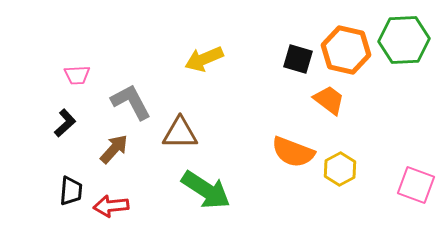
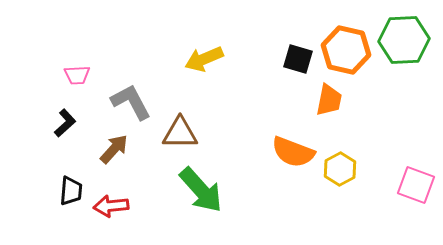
orange trapezoid: rotated 64 degrees clockwise
green arrow: moved 5 px left; rotated 15 degrees clockwise
